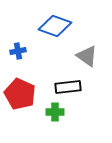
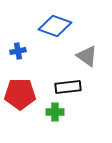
red pentagon: rotated 24 degrees counterclockwise
